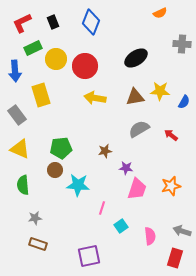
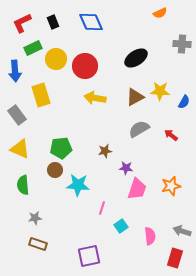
blue diamond: rotated 45 degrees counterclockwise
brown triangle: rotated 18 degrees counterclockwise
